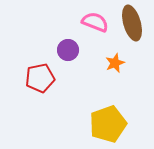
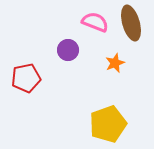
brown ellipse: moved 1 px left
red pentagon: moved 14 px left
